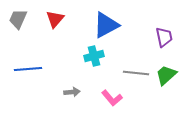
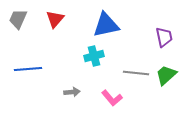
blue triangle: rotated 16 degrees clockwise
